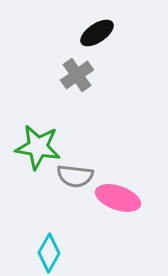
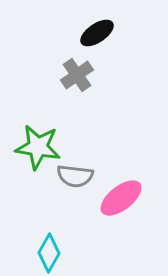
pink ellipse: moved 3 px right; rotated 57 degrees counterclockwise
